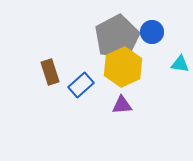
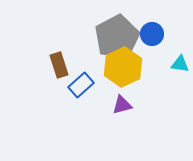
blue circle: moved 2 px down
brown rectangle: moved 9 px right, 7 px up
purple triangle: rotated 10 degrees counterclockwise
